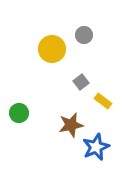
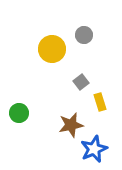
yellow rectangle: moved 3 px left, 1 px down; rotated 36 degrees clockwise
blue star: moved 2 px left, 2 px down
